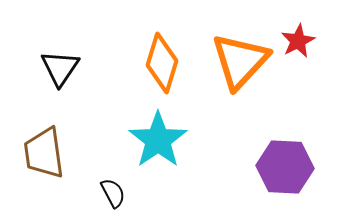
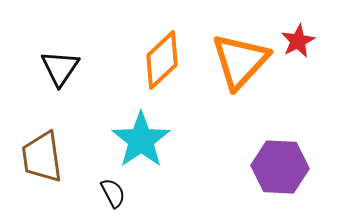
orange diamond: moved 3 px up; rotated 30 degrees clockwise
cyan star: moved 17 px left
brown trapezoid: moved 2 px left, 4 px down
purple hexagon: moved 5 px left
